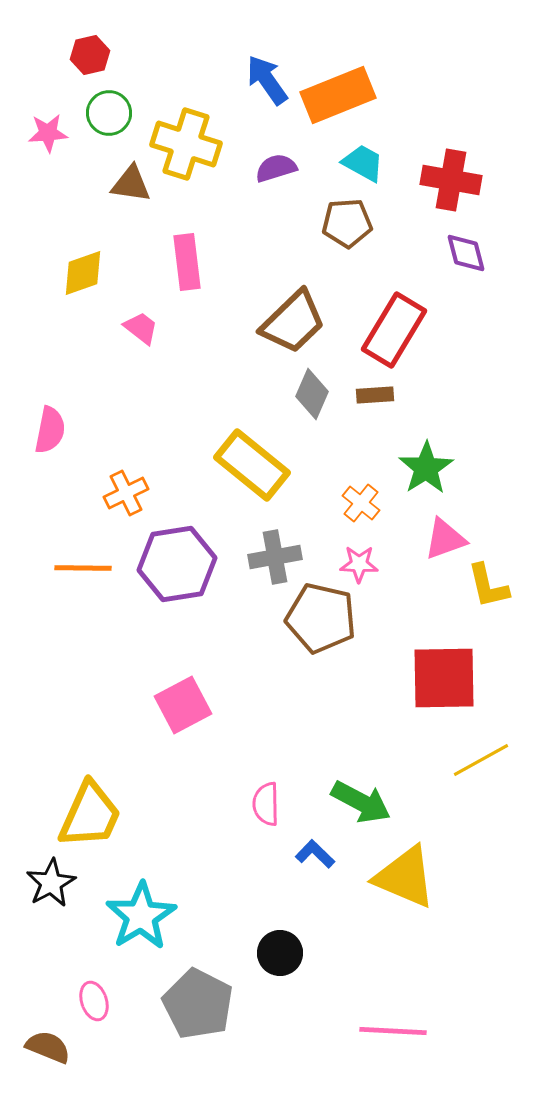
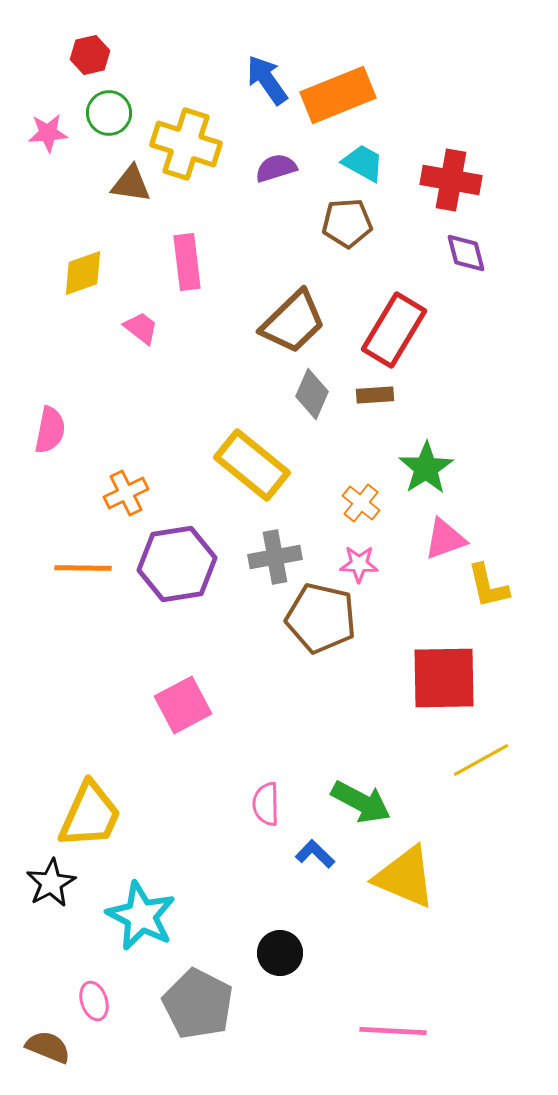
cyan star at (141, 916): rotated 14 degrees counterclockwise
